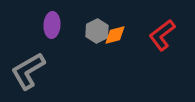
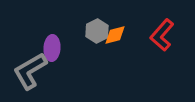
purple ellipse: moved 23 px down
red L-shape: rotated 12 degrees counterclockwise
gray L-shape: moved 2 px right
